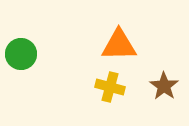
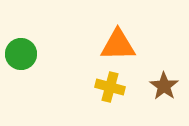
orange triangle: moved 1 px left
